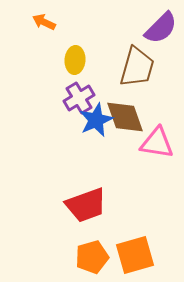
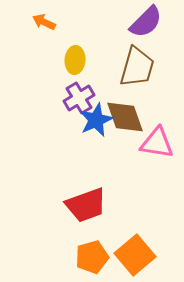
purple semicircle: moved 15 px left, 6 px up
orange square: rotated 24 degrees counterclockwise
